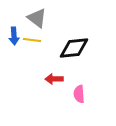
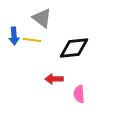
gray triangle: moved 5 px right
